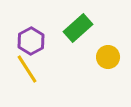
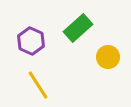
purple hexagon: rotated 8 degrees counterclockwise
yellow line: moved 11 px right, 16 px down
